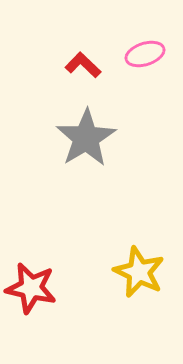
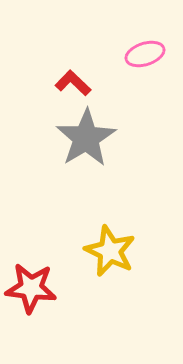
red L-shape: moved 10 px left, 18 px down
yellow star: moved 29 px left, 21 px up
red star: rotated 6 degrees counterclockwise
